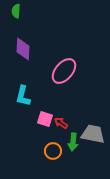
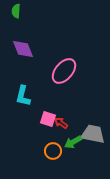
purple diamond: rotated 25 degrees counterclockwise
pink square: moved 3 px right
green arrow: rotated 54 degrees clockwise
